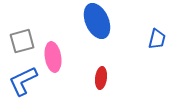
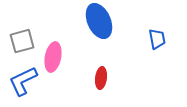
blue ellipse: moved 2 px right
blue trapezoid: rotated 25 degrees counterclockwise
pink ellipse: rotated 20 degrees clockwise
